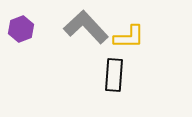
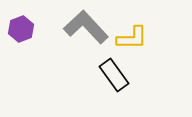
yellow L-shape: moved 3 px right, 1 px down
black rectangle: rotated 40 degrees counterclockwise
